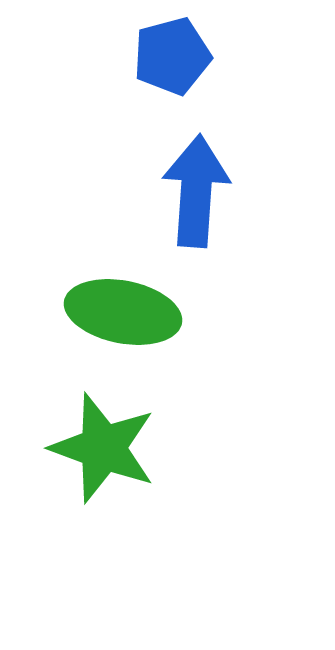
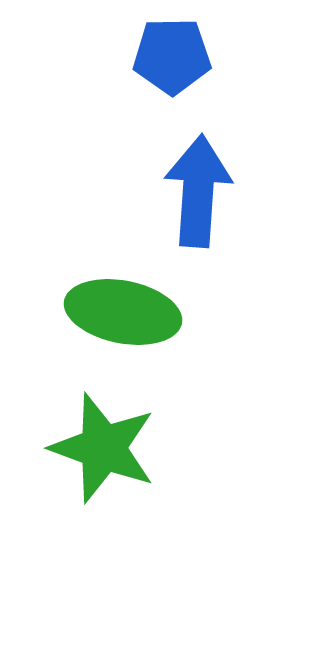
blue pentagon: rotated 14 degrees clockwise
blue arrow: moved 2 px right
